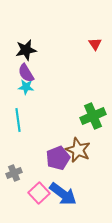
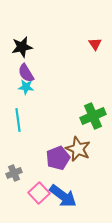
black star: moved 4 px left, 3 px up
brown star: moved 1 px up
blue arrow: moved 2 px down
